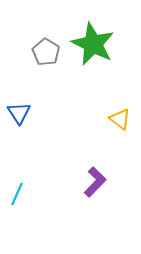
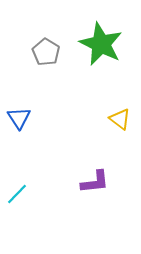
green star: moved 8 px right
blue triangle: moved 5 px down
purple L-shape: rotated 40 degrees clockwise
cyan line: rotated 20 degrees clockwise
